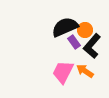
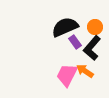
orange circle: moved 10 px right, 3 px up
purple rectangle: moved 1 px right
black L-shape: moved 2 px down
pink trapezoid: moved 4 px right, 3 px down
